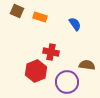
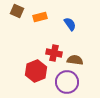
orange rectangle: rotated 32 degrees counterclockwise
blue semicircle: moved 5 px left
red cross: moved 3 px right, 1 px down
brown semicircle: moved 12 px left, 5 px up
